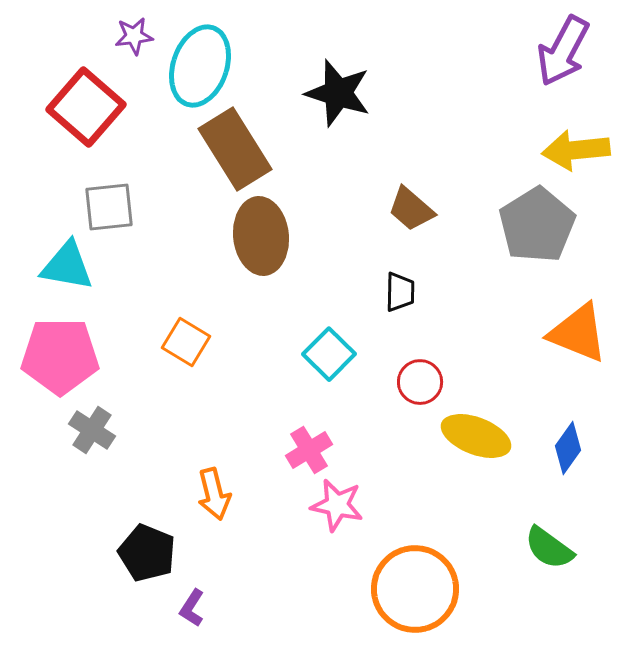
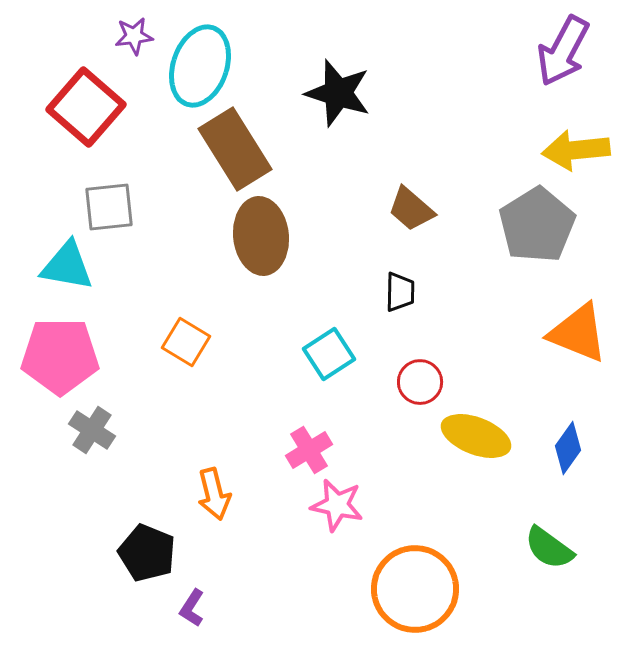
cyan square: rotated 12 degrees clockwise
